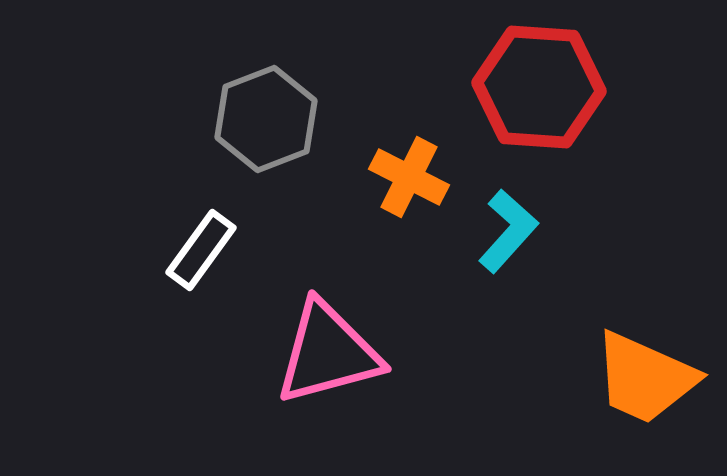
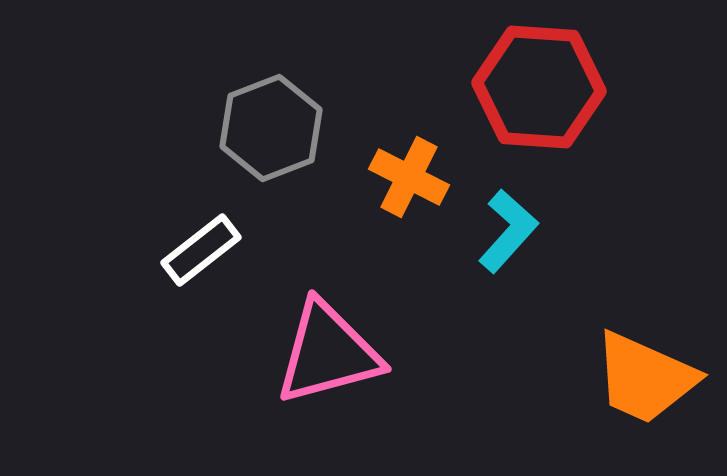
gray hexagon: moved 5 px right, 9 px down
white rectangle: rotated 16 degrees clockwise
